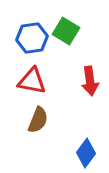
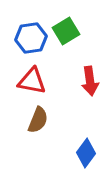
green square: rotated 28 degrees clockwise
blue hexagon: moved 1 px left
